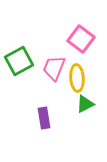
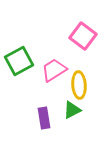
pink square: moved 2 px right, 3 px up
pink trapezoid: moved 2 px down; rotated 36 degrees clockwise
yellow ellipse: moved 2 px right, 7 px down
green triangle: moved 13 px left, 6 px down
